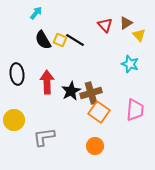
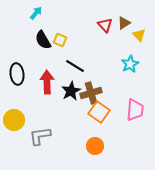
brown triangle: moved 2 px left
black line: moved 26 px down
cyan star: rotated 24 degrees clockwise
gray L-shape: moved 4 px left, 1 px up
